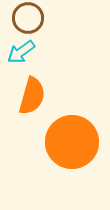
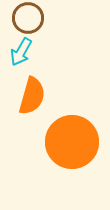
cyan arrow: rotated 24 degrees counterclockwise
